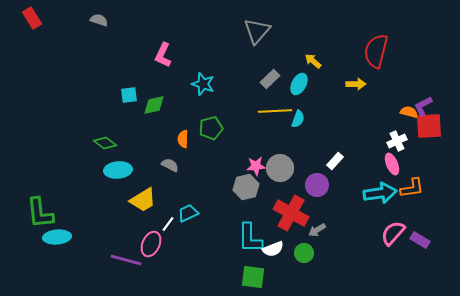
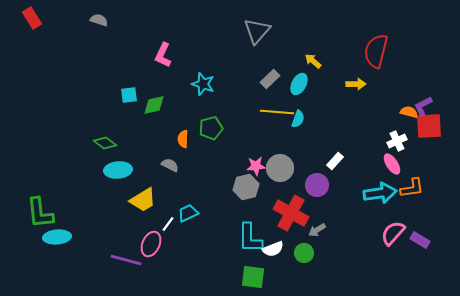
yellow line at (275, 111): moved 2 px right, 1 px down; rotated 8 degrees clockwise
pink ellipse at (392, 164): rotated 10 degrees counterclockwise
